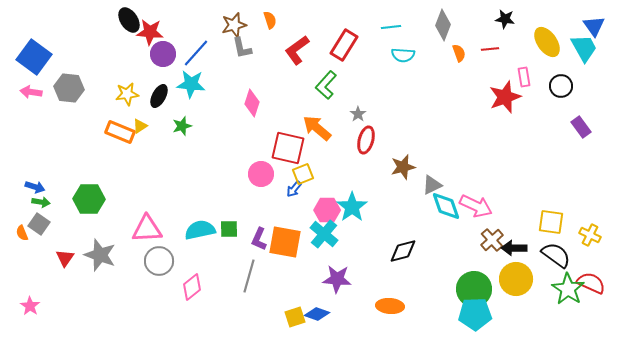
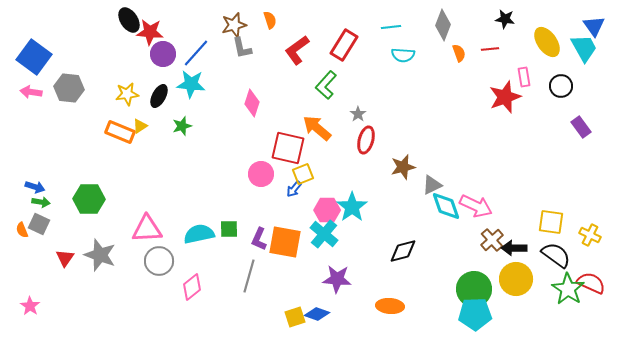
gray square at (39, 224): rotated 10 degrees counterclockwise
cyan semicircle at (200, 230): moved 1 px left, 4 px down
orange semicircle at (22, 233): moved 3 px up
